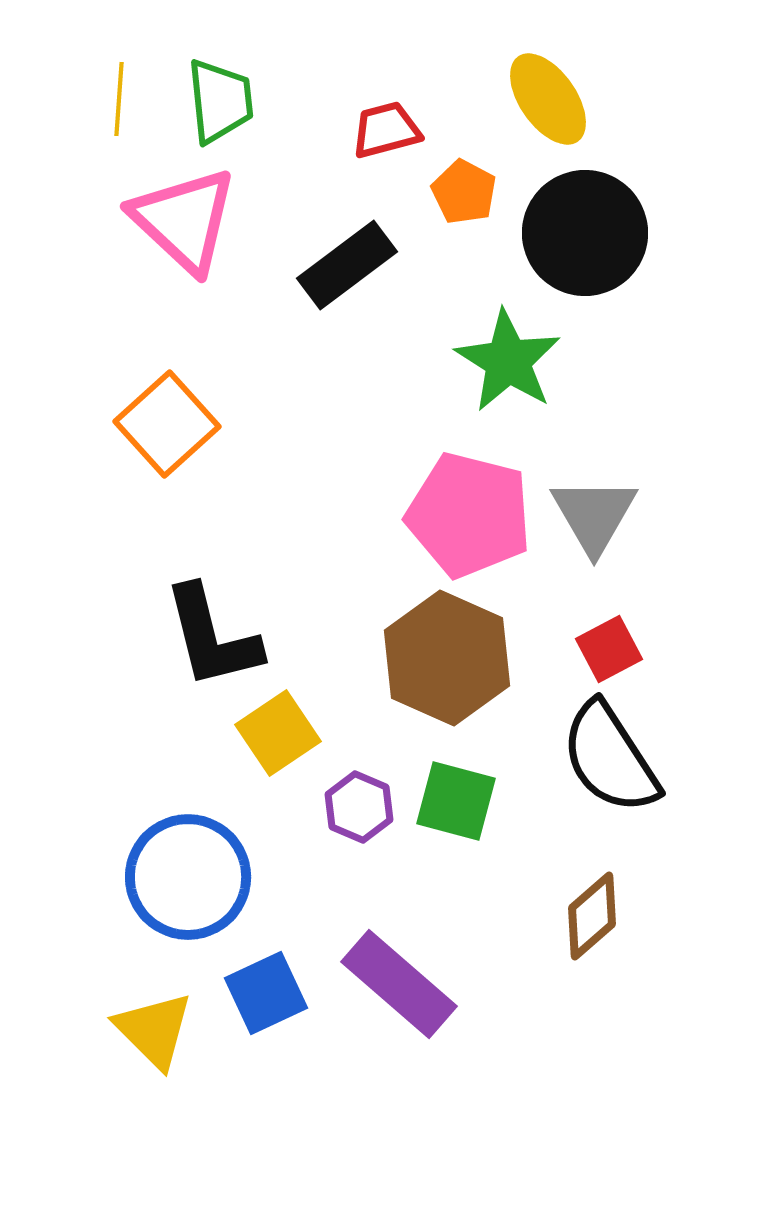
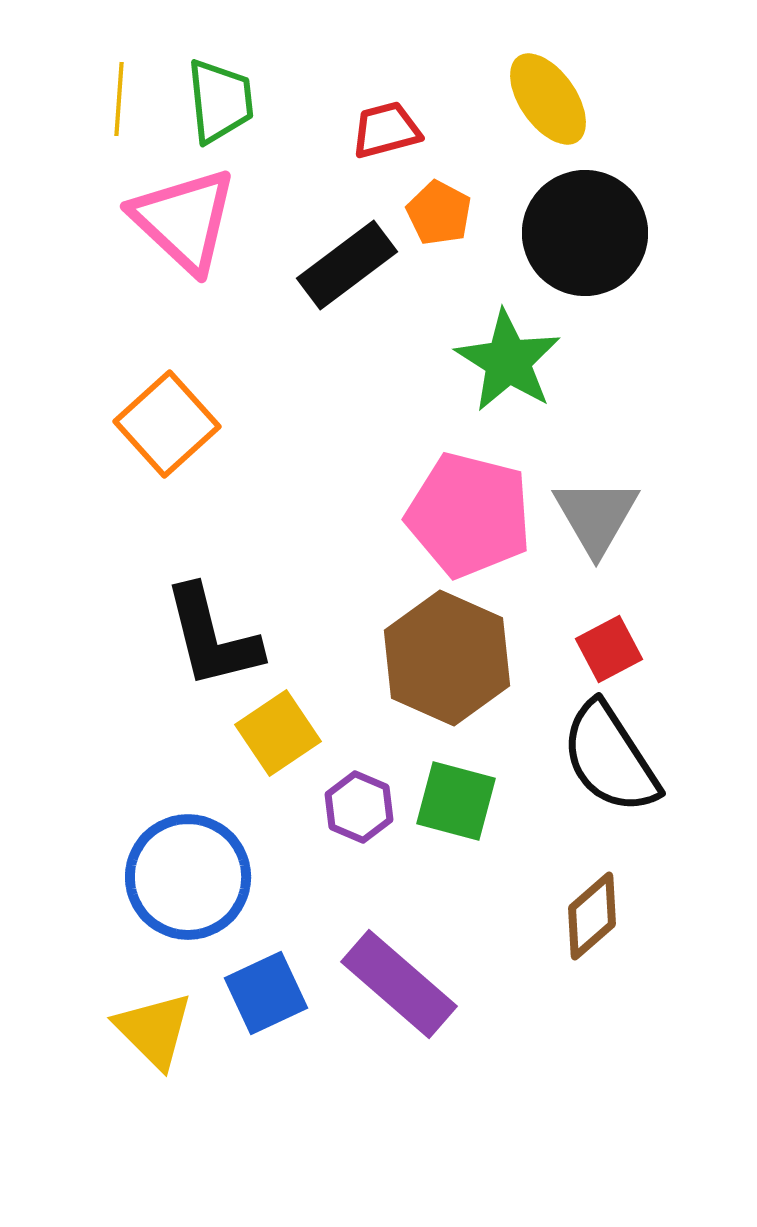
orange pentagon: moved 25 px left, 21 px down
gray triangle: moved 2 px right, 1 px down
